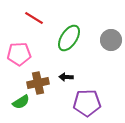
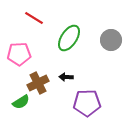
brown cross: rotated 15 degrees counterclockwise
